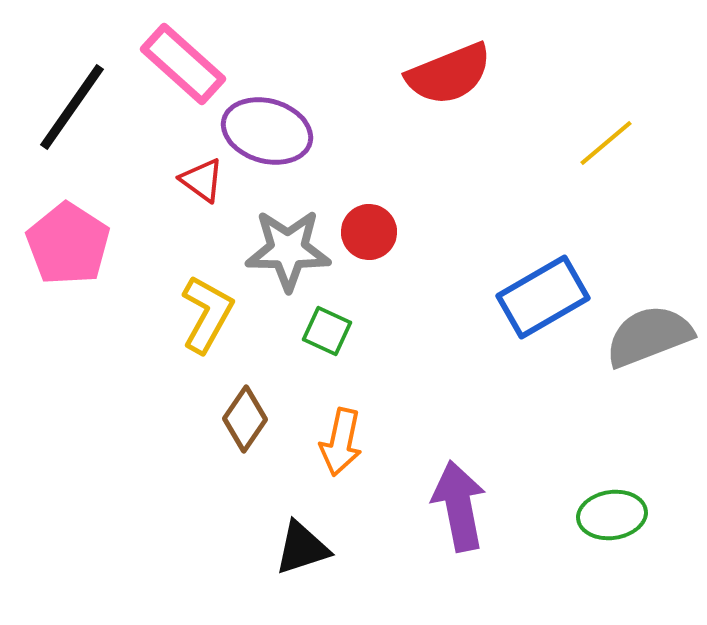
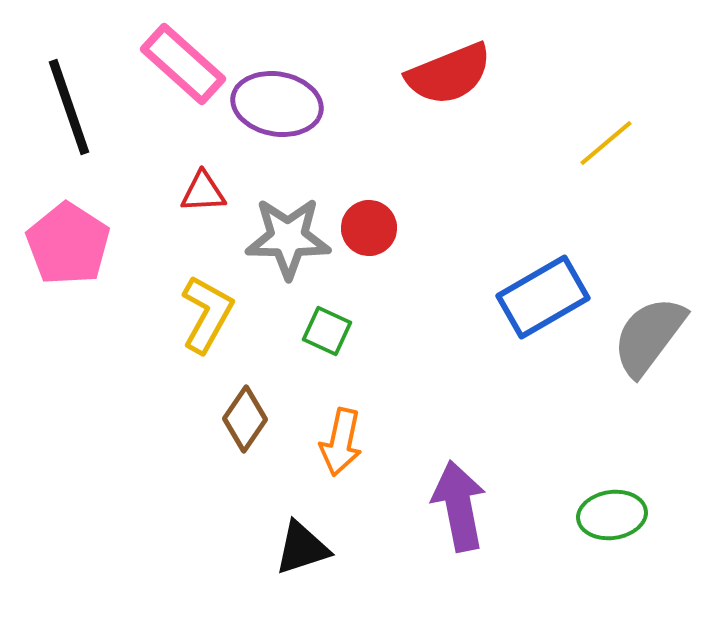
black line: moved 3 px left; rotated 54 degrees counterclockwise
purple ellipse: moved 10 px right, 27 px up; rotated 6 degrees counterclockwise
red triangle: moved 1 px right, 12 px down; rotated 39 degrees counterclockwise
red circle: moved 4 px up
gray star: moved 12 px up
gray semicircle: rotated 32 degrees counterclockwise
